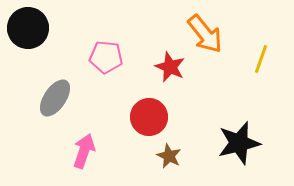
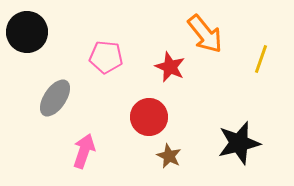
black circle: moved 1 px left, 4 px down
